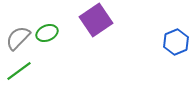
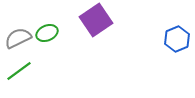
gray semicircle: rotated 20 degrees clockwise
blue hexagon: moved 1 px right, 3 px up
